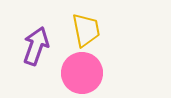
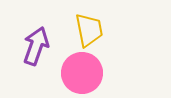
yellow trapezoid: moved 3 px right
